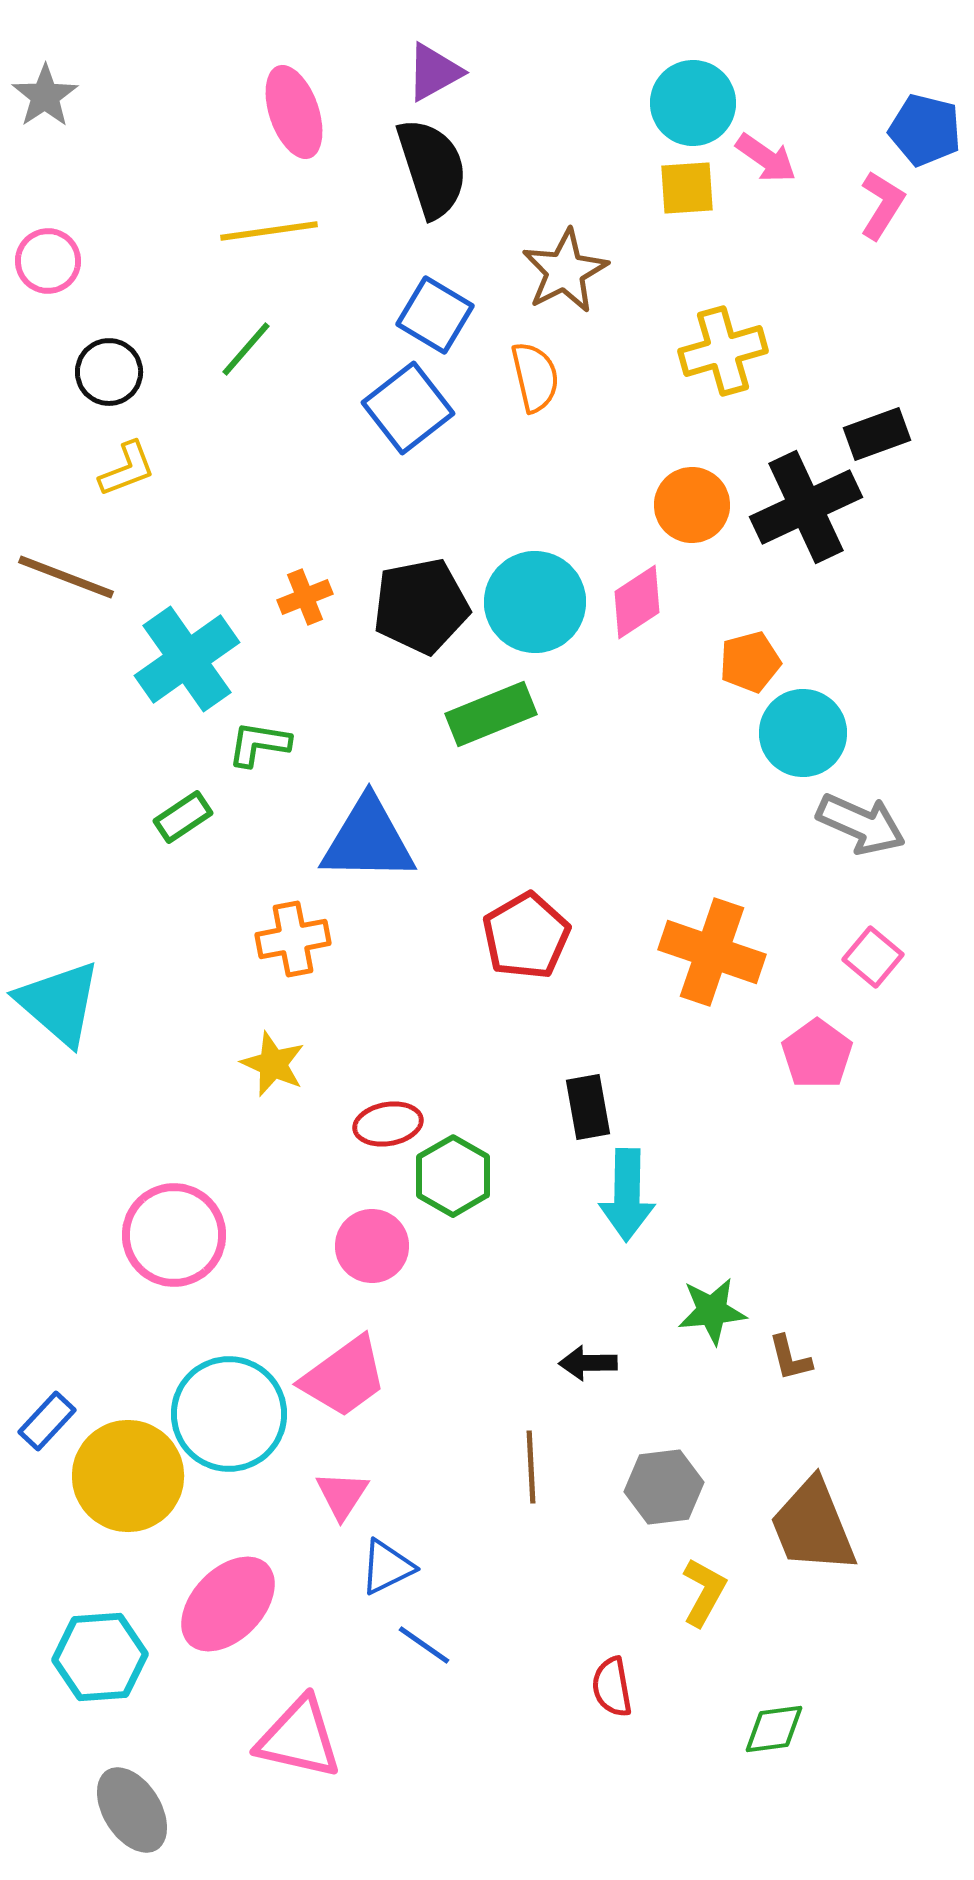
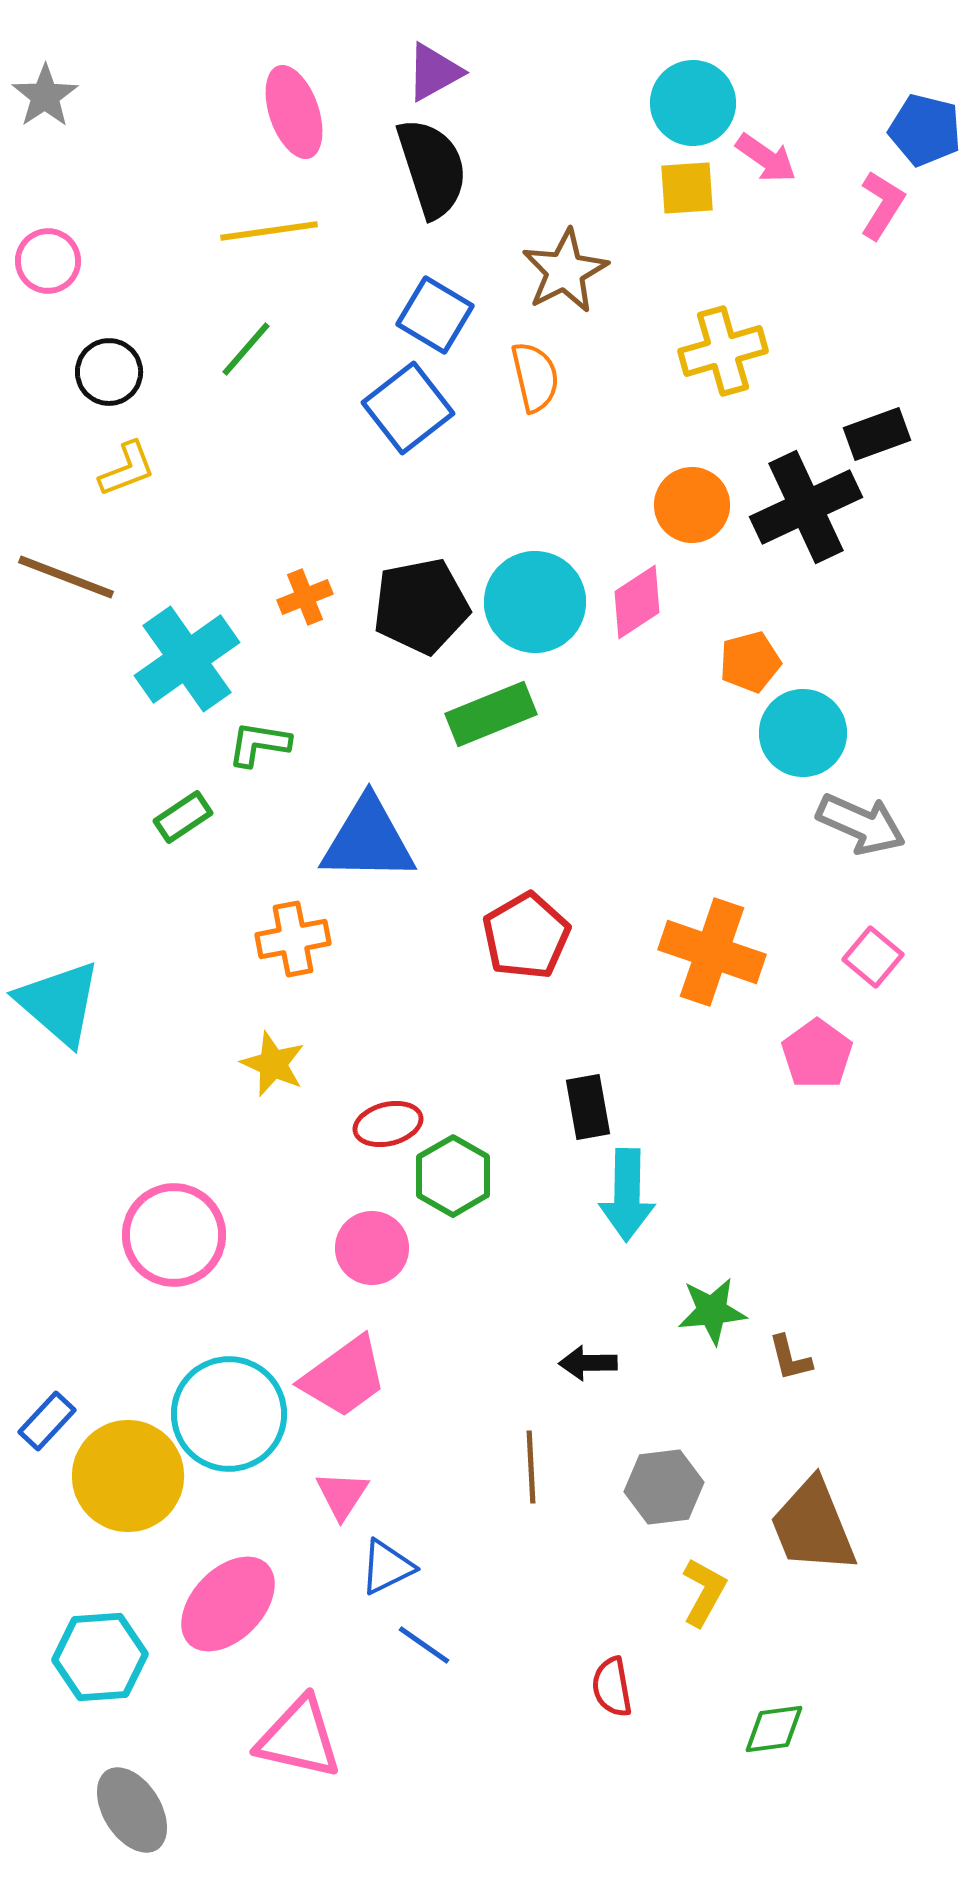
red ellipse at (388, 1124): rotated 4 degrees counterclockwise
pink circle at (372, 1246): moved 2 px down
